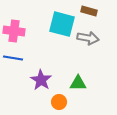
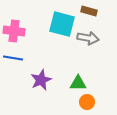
purple star: rotated 15 degrees clockwise
orange circle: moved 28 px right
